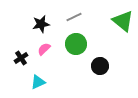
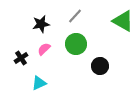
gray line: moved 1 px right, 1 px up; rotated 21 degrees counterclockwise
green triangle: rotated 10 degrees counterclockwise
cyan triangle: moved 1 px right, 1 px down
